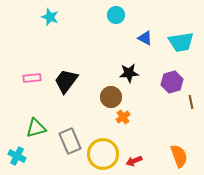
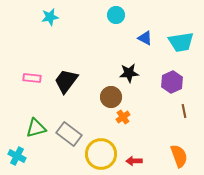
cyan star: rotated 30 degrees counterclockwise
pink rectangle: rotated 12 degrees clockwise
purple hexagon: rotated 10 degrees counterclockwise
brown line: moved 7 px left, 9 px down
gray rectangle: moved 1 px left, 7 px up; rotated 30 degrees counterclockwise
yellow circle: moved 2 px left
red arrow: rotated 21 degrees clockwise
